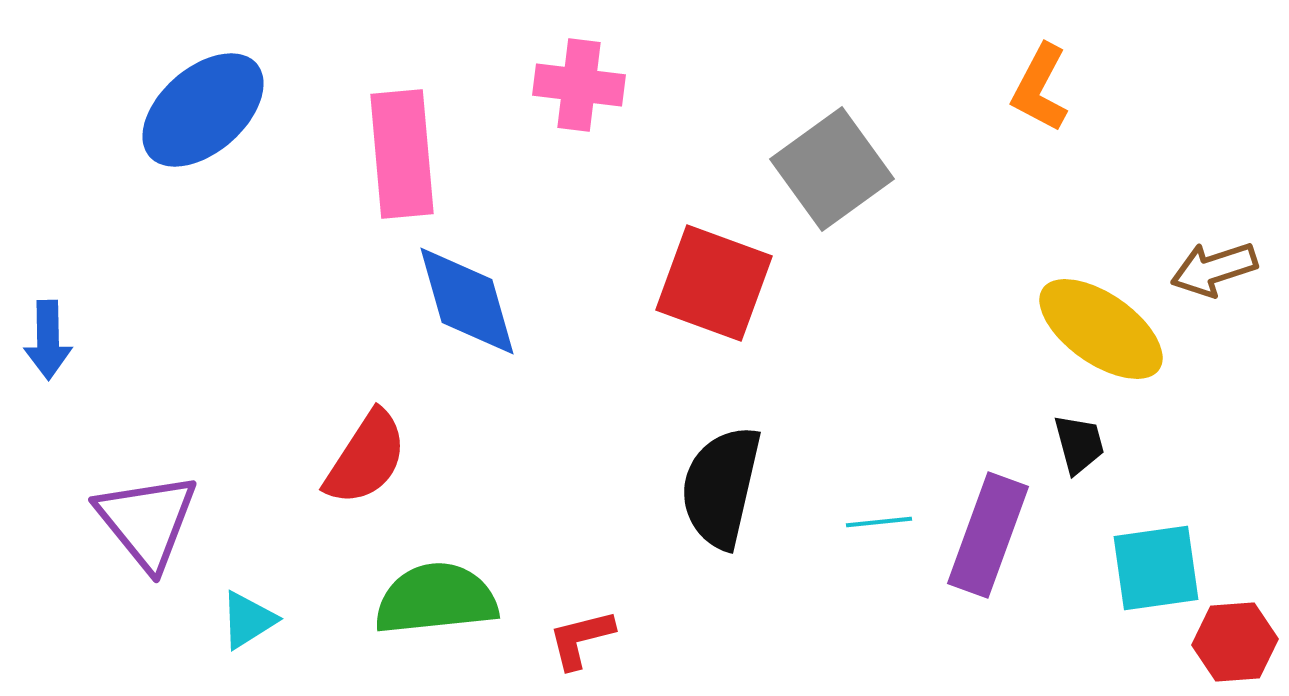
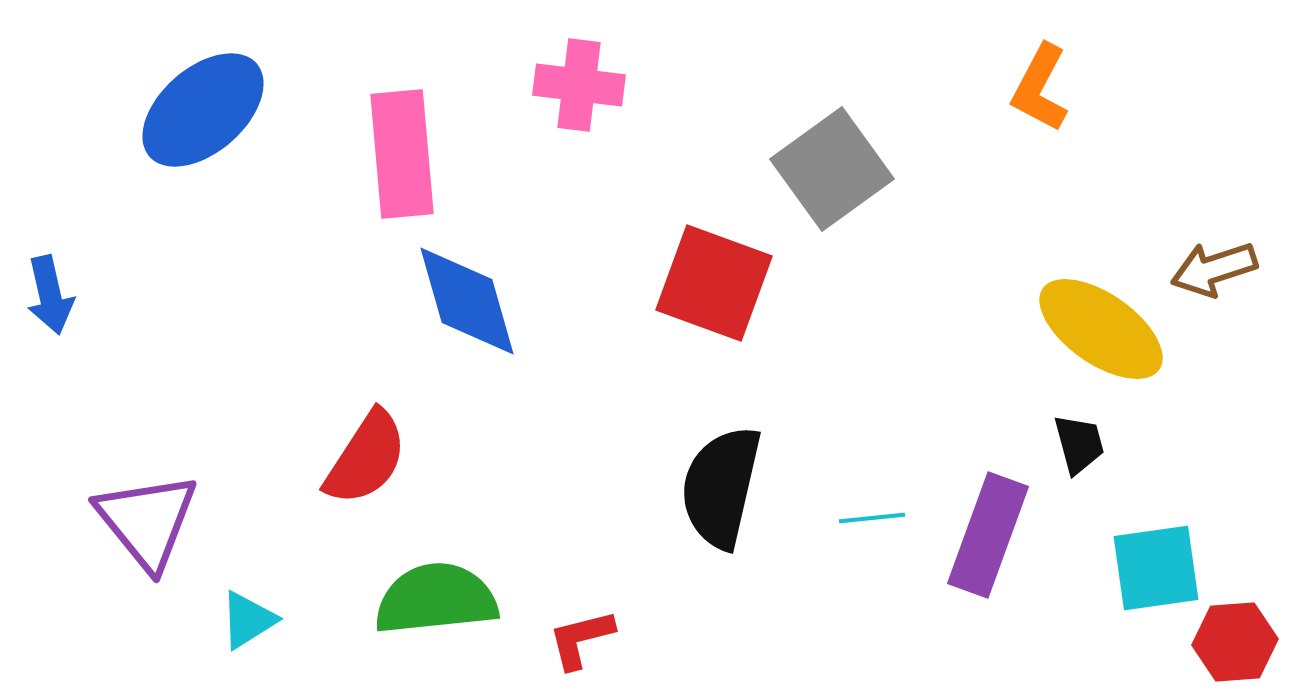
blue arrow: moved 2 px right, 45 px up; rotated 12 degrees counterclockwise
cyan line: moved 7 px left, 4 px up
